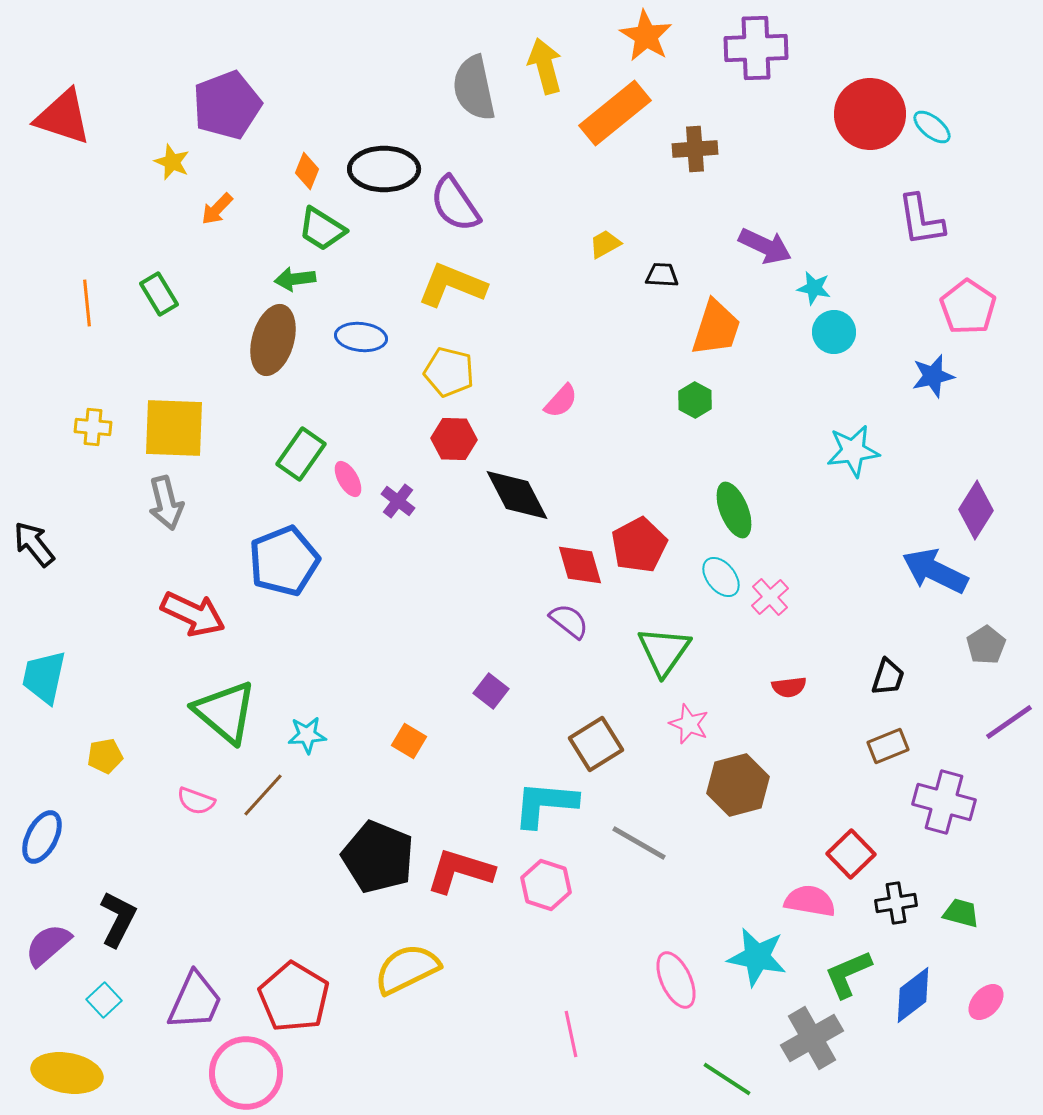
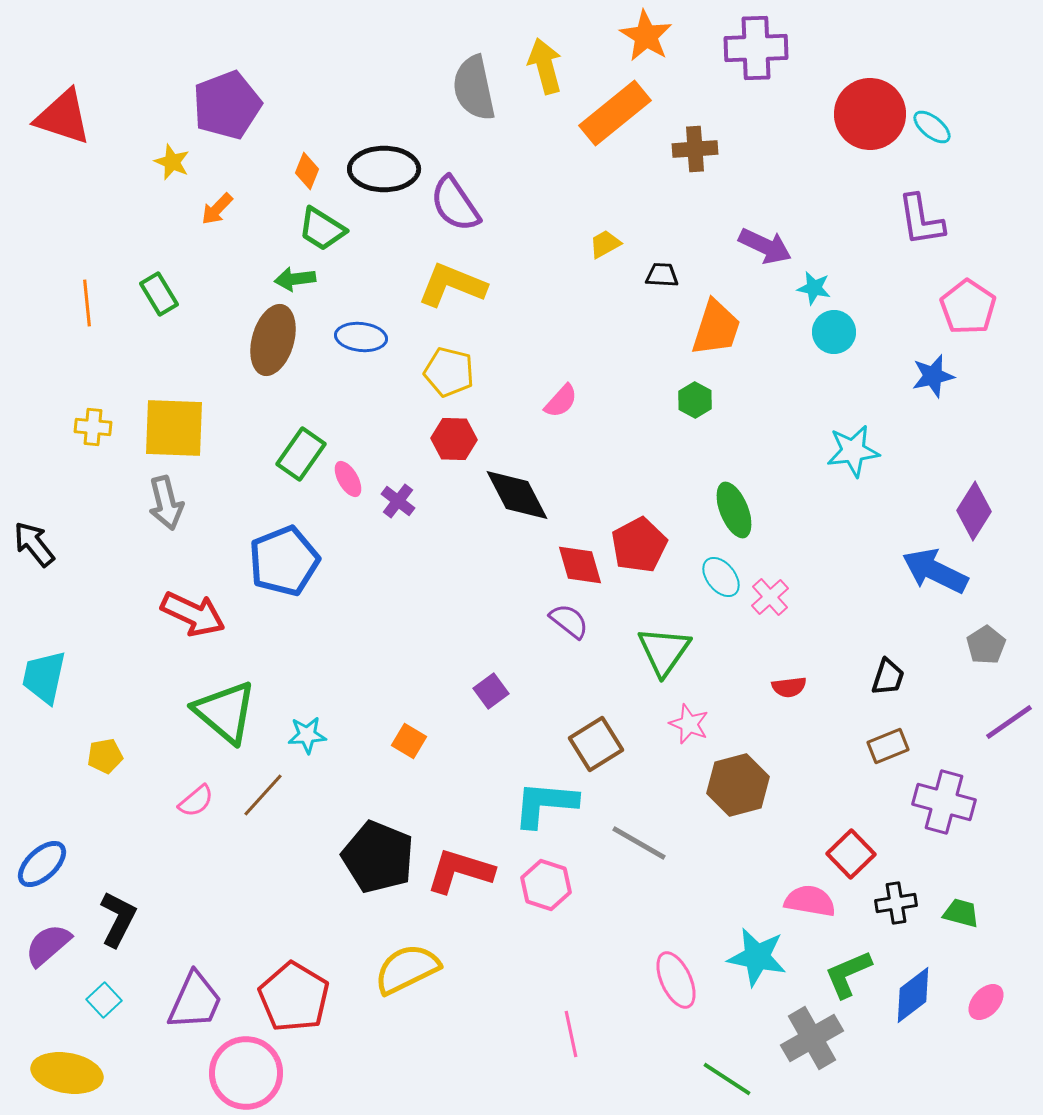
purple diamond at (976, 510): moved 2 px left, 1 px down
purple square at (491, 691): rotated 16 degrees clockwise
pink semicircle at (196, 801): rotated 60 degrees counterclockwise
blue ellipse at (42, 837): moved 27 px down; rotated 20 degrees clockwise
